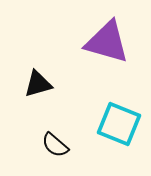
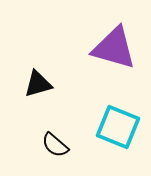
purple triangle: moved 7 px right, 6 px down
cyan square: moved 1 px left, 3 px down
